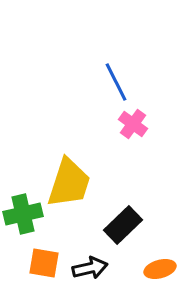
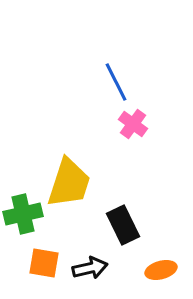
black rectangle: rotated 72 degrees counterclockwise
orange ellipse: moved 1 px right, 1 px down
